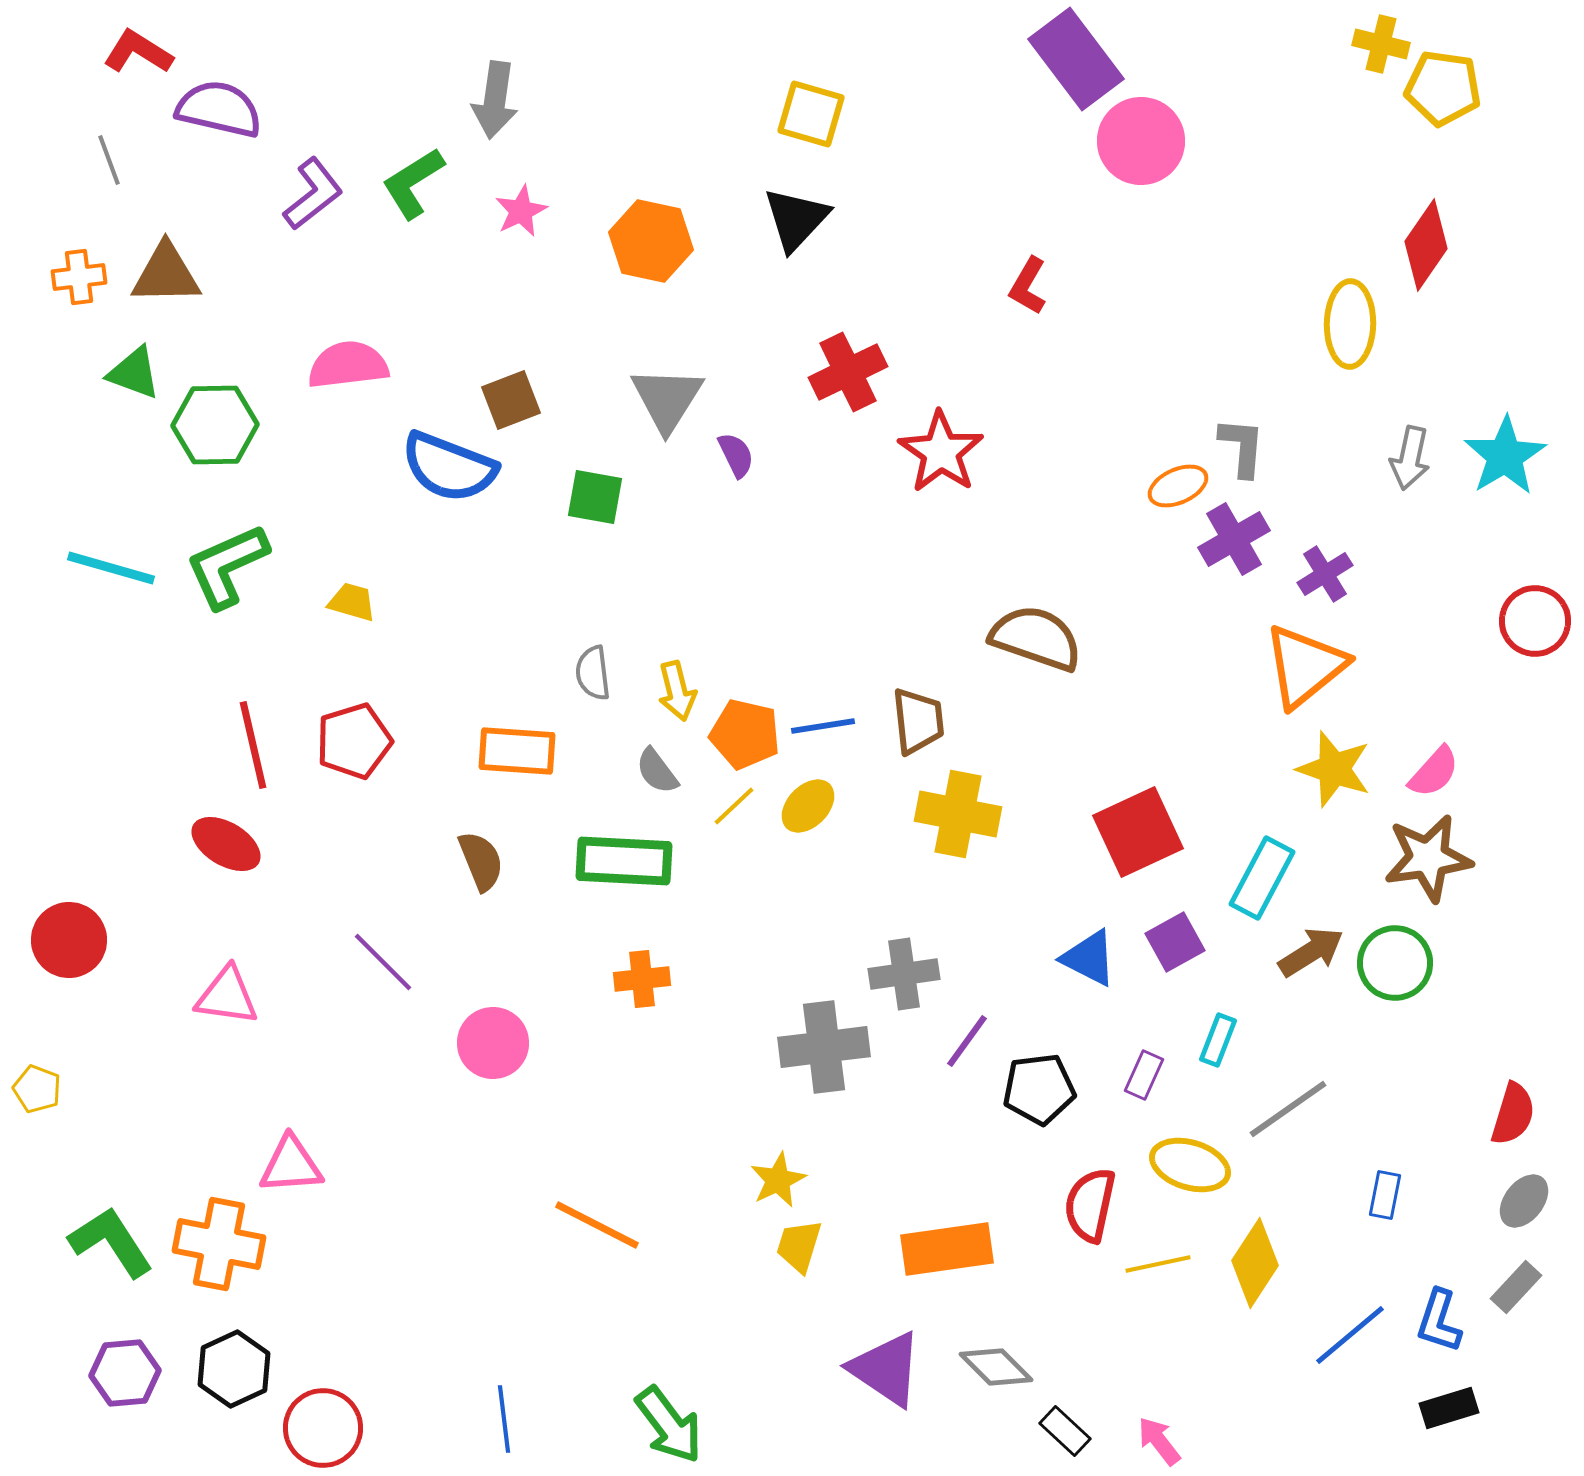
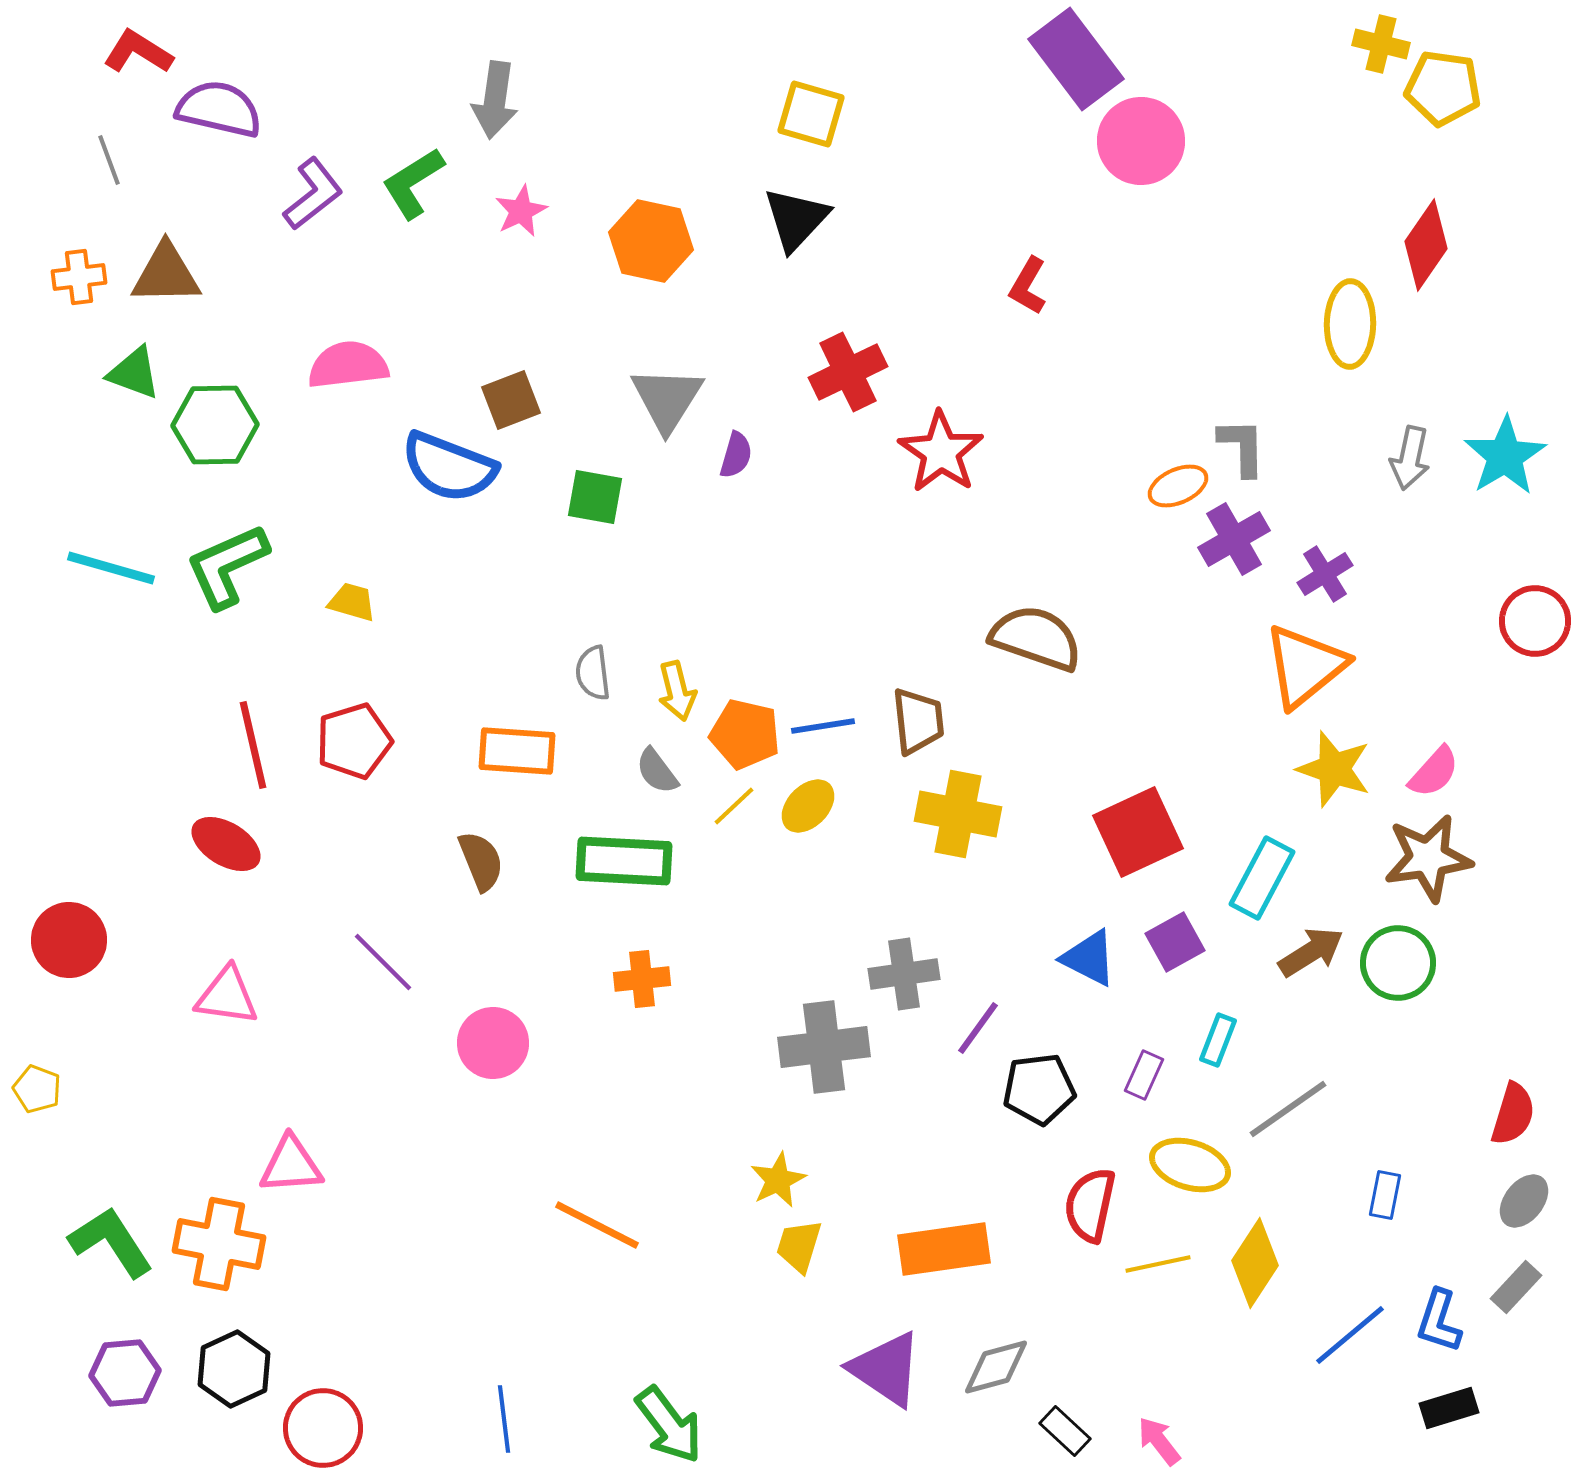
gray L-shape at (1242, 447): rotated 6 degrees counterclockwise
purple semicircle at (736, 455): rotated 42 degrees clockwise
green circle at (1395, 963): moved 3 px right
purple line at (967, 1041): moved 11 px right, 13 px up
orange rectangle at (947, 1249): moved 3 px left
gray diamond at (996, 1367): rotated 60 degrees counterclockwise
